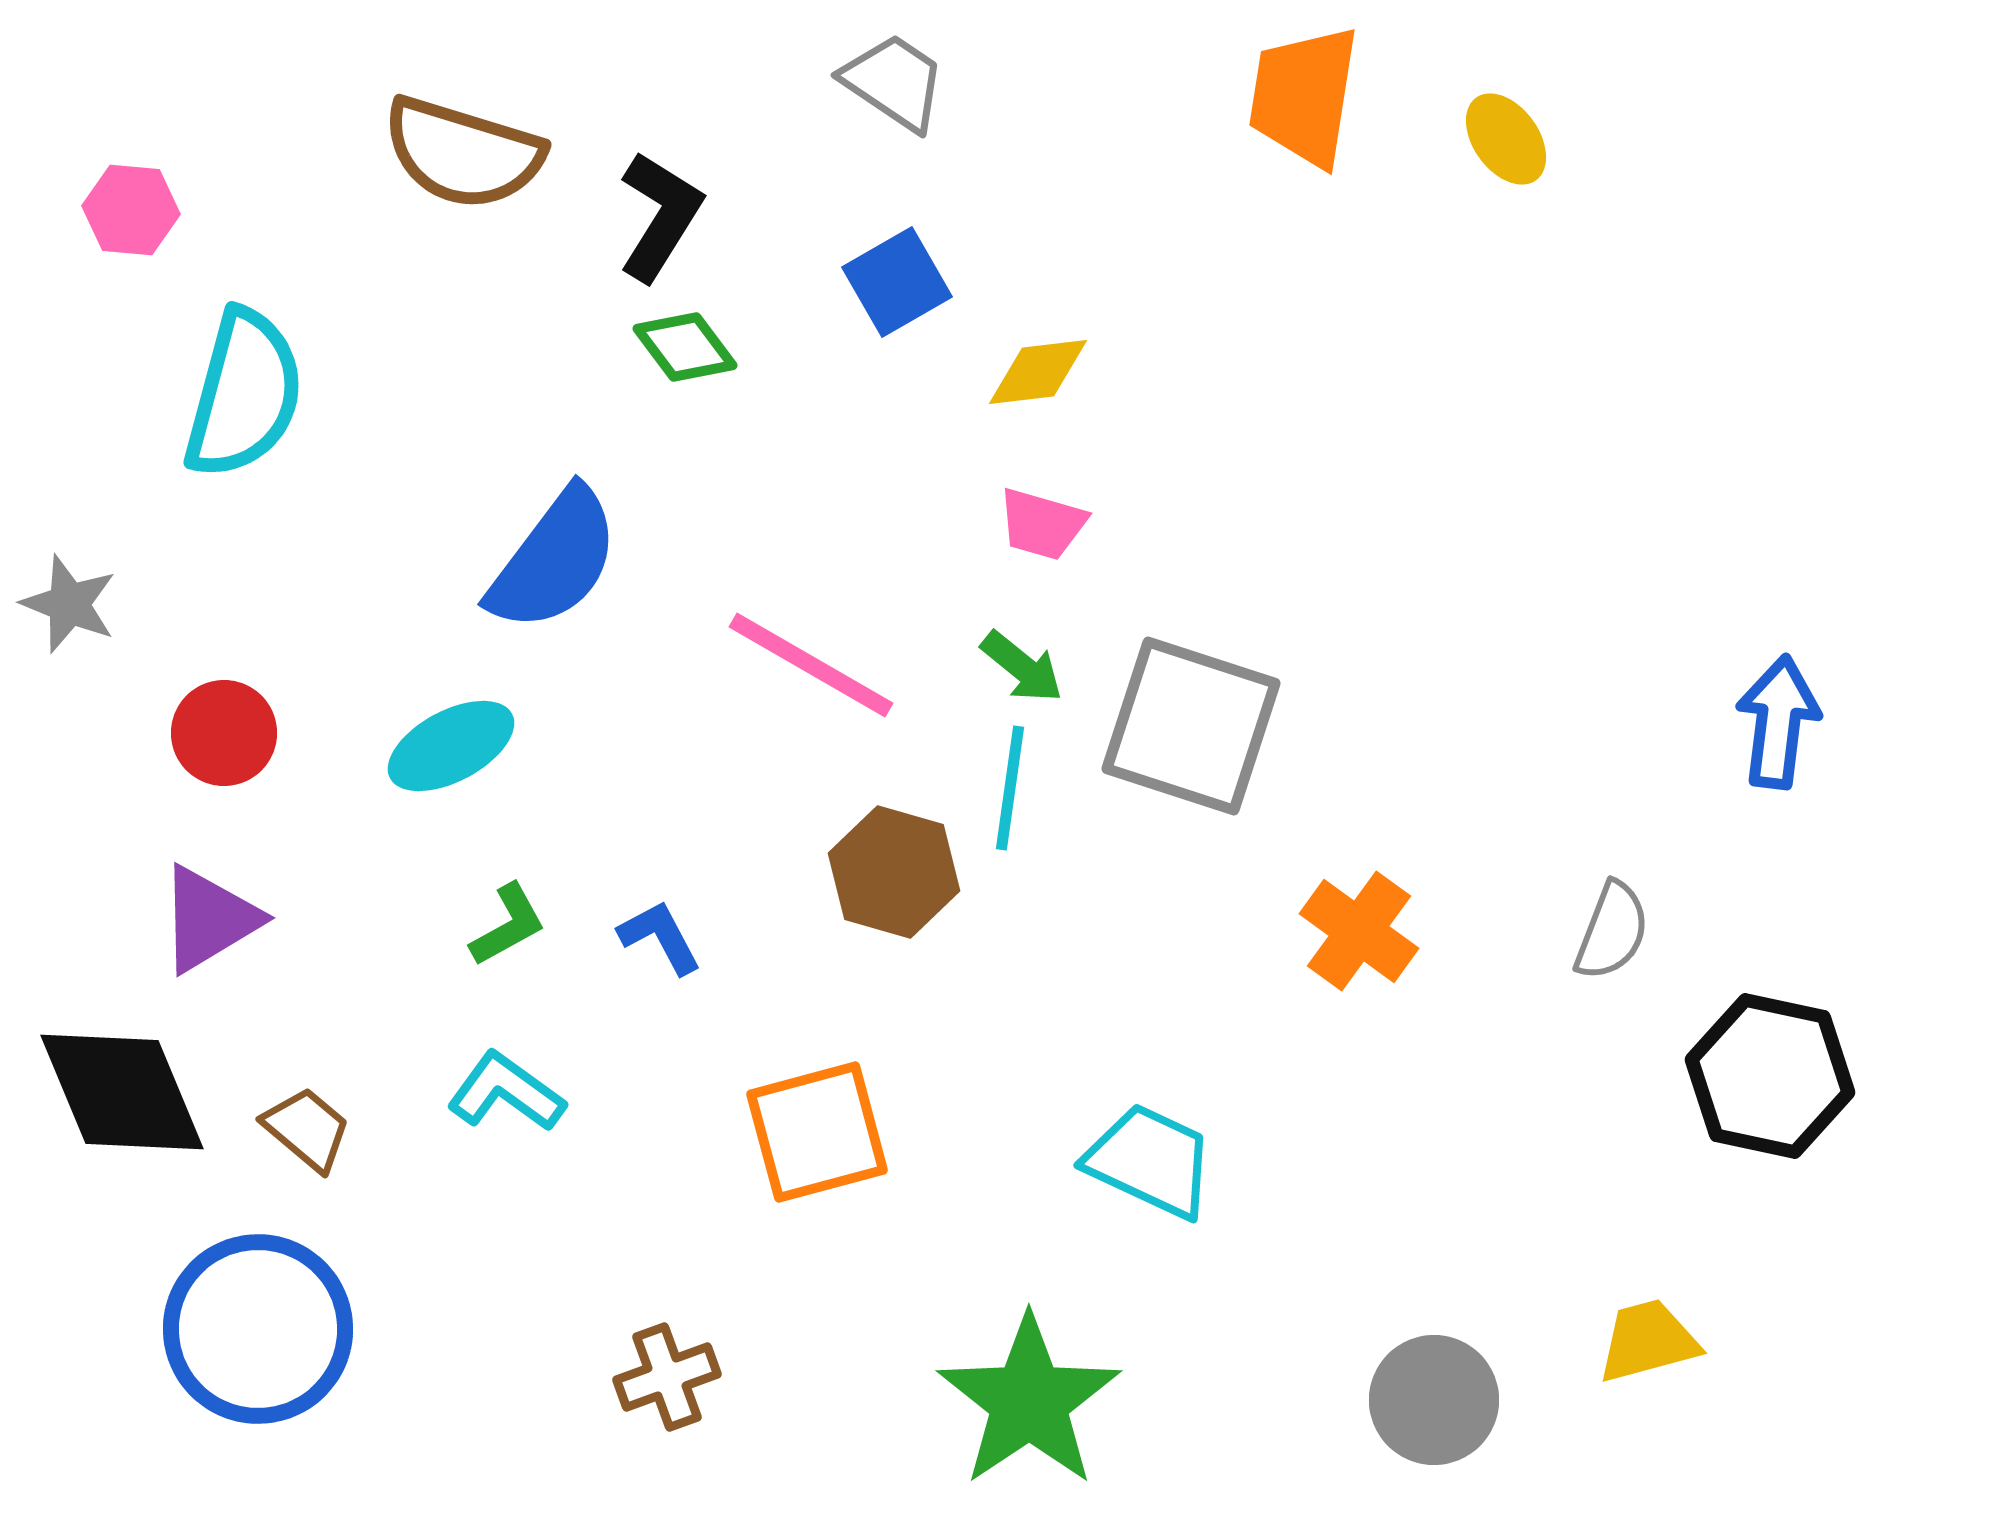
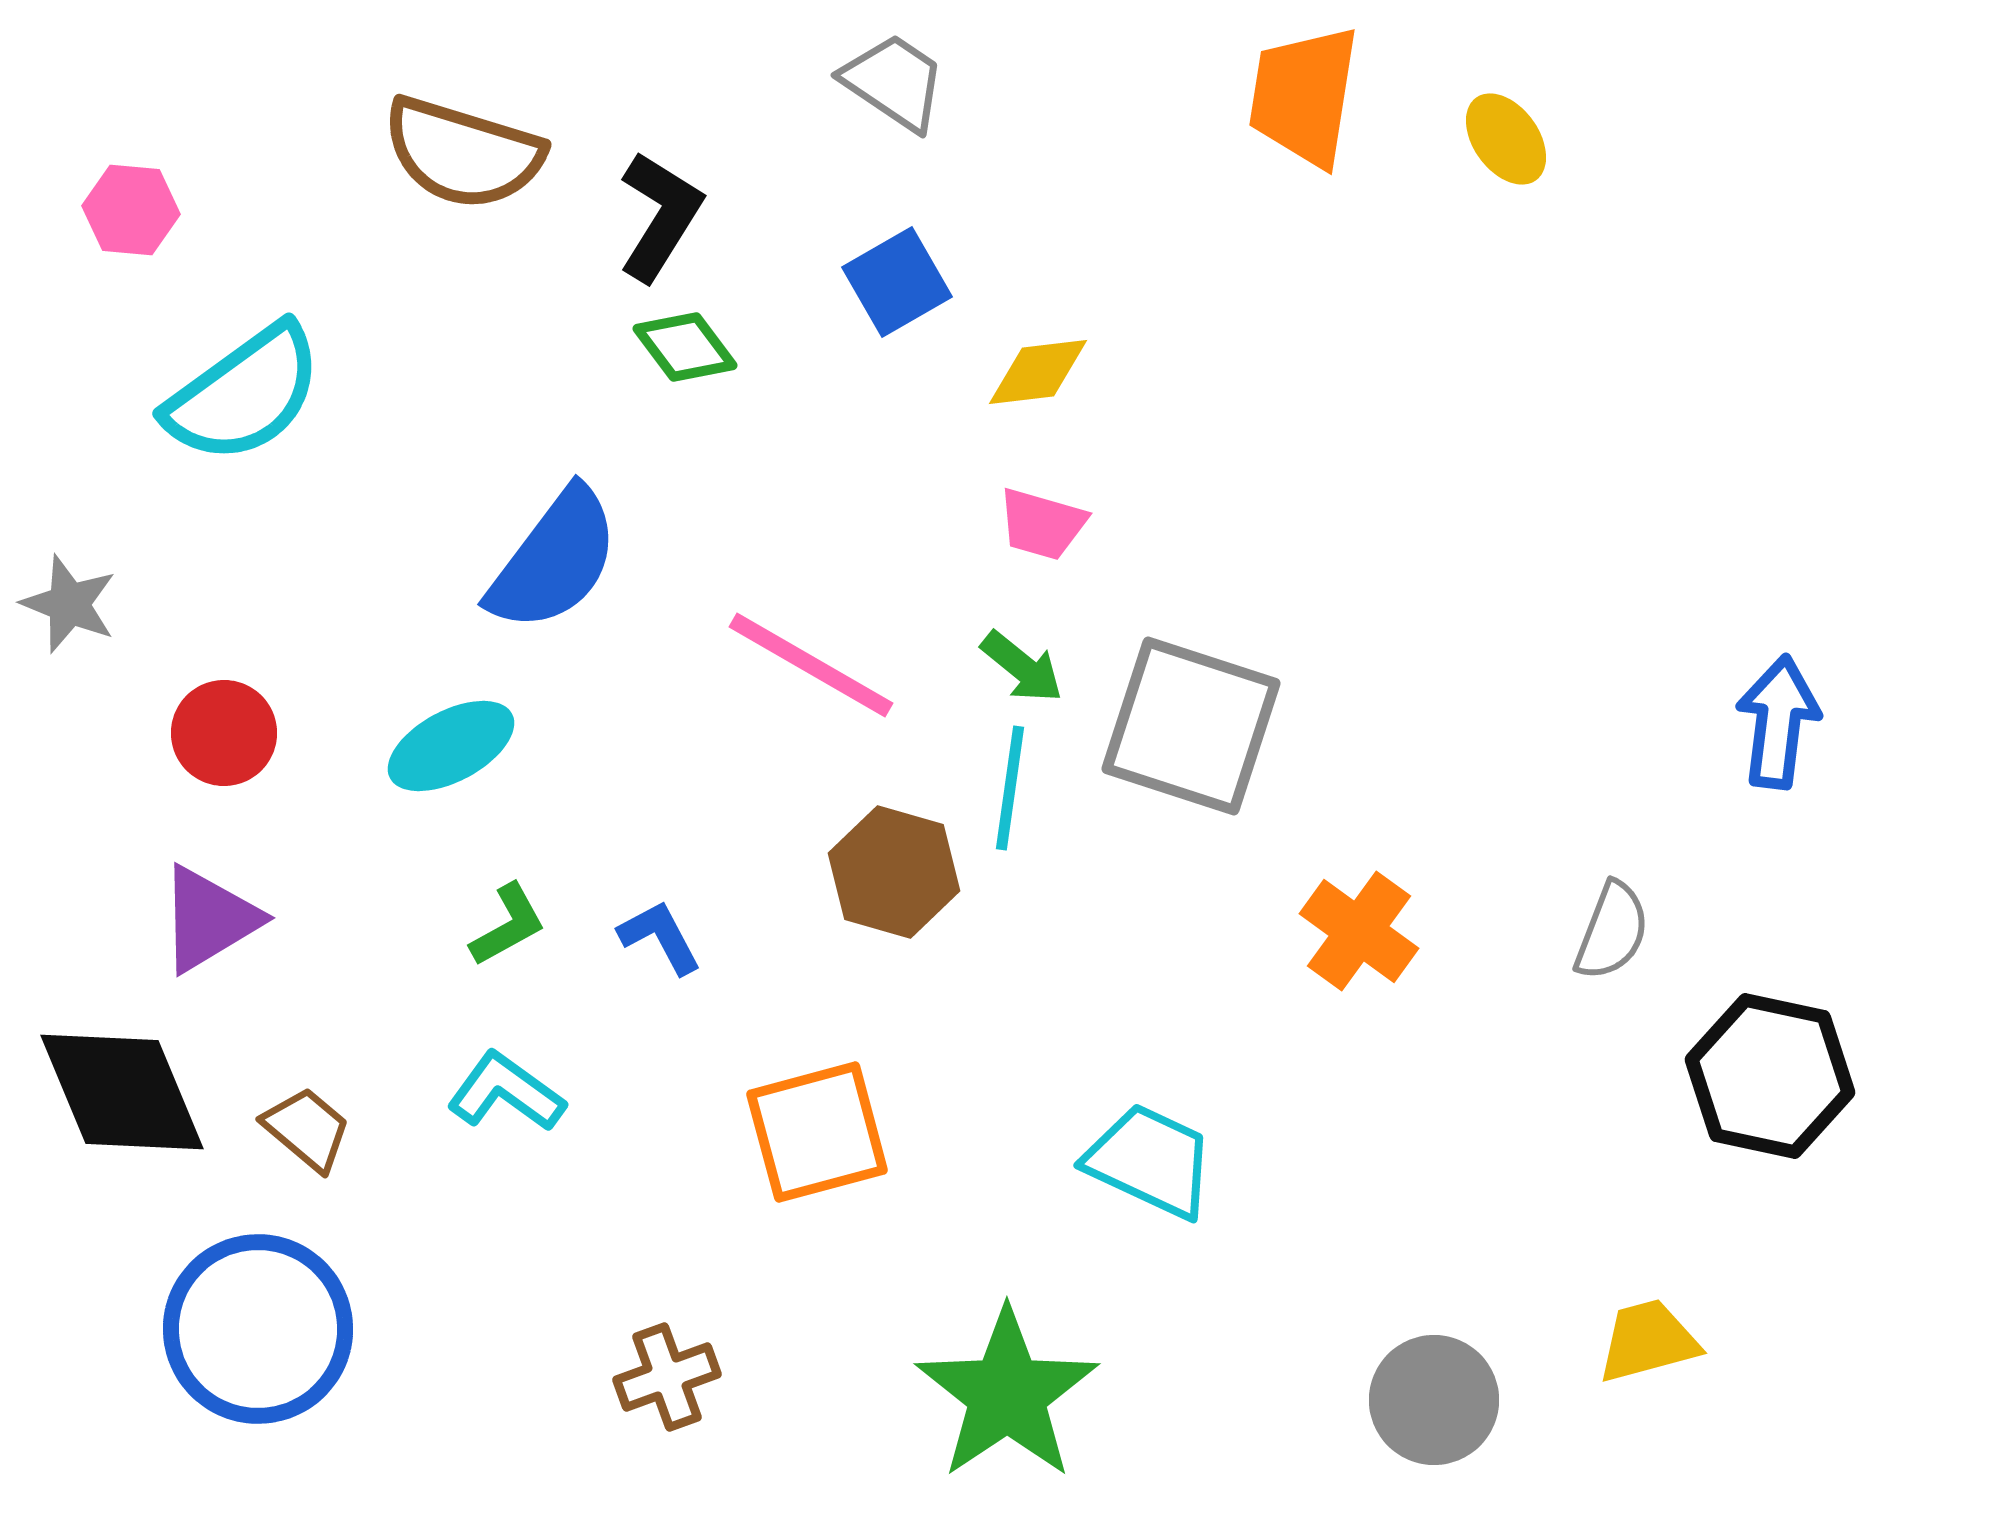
cyan semicircle: rotated 39 degrees clockwise
green star: moved 22 px left, 7 px up
